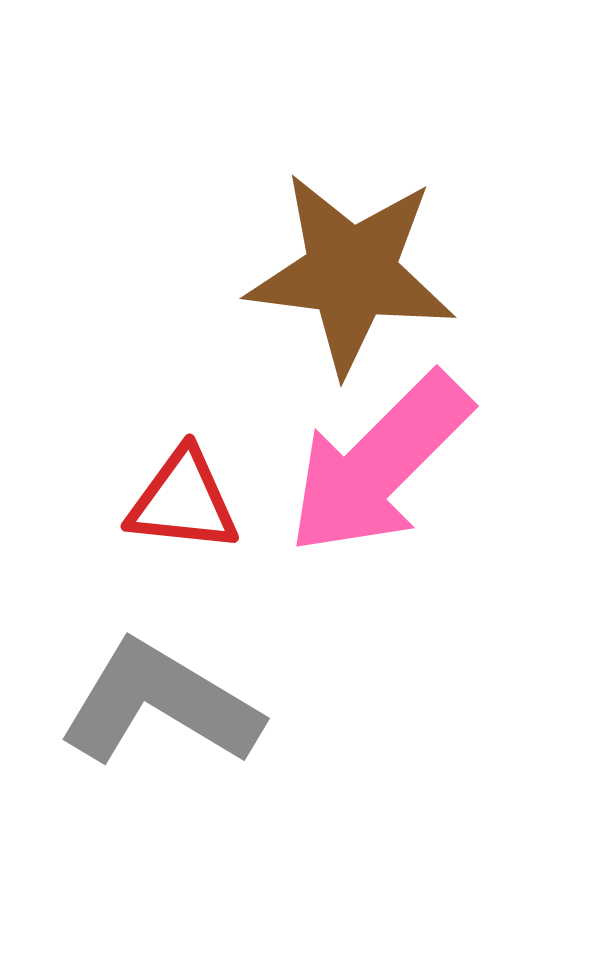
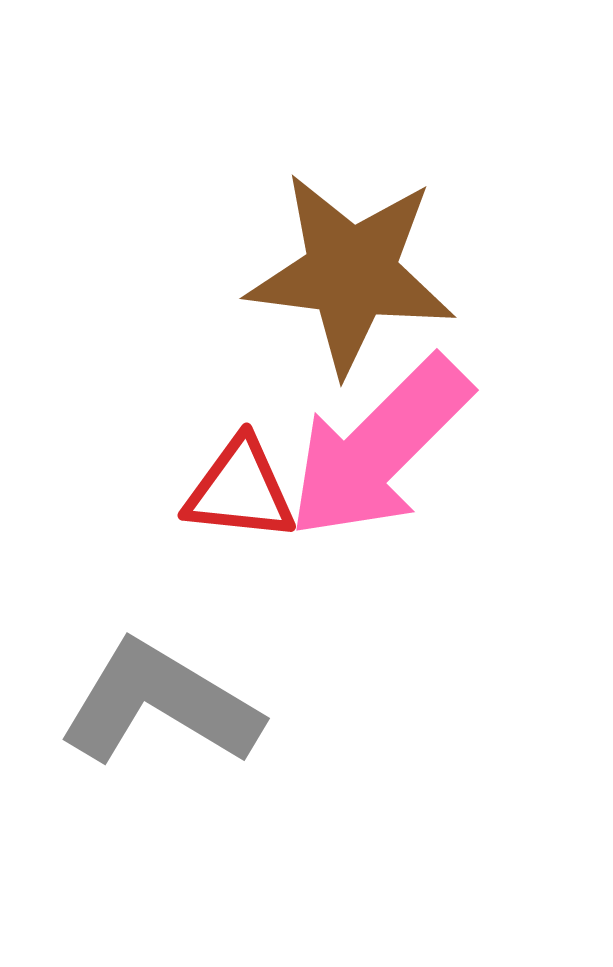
pink arrow: moved 16 px up
red triangle: moved 57 px right, 11 px up
